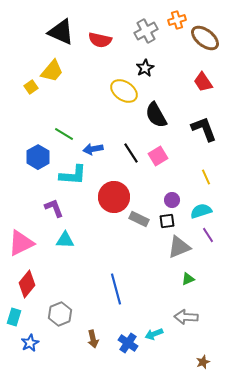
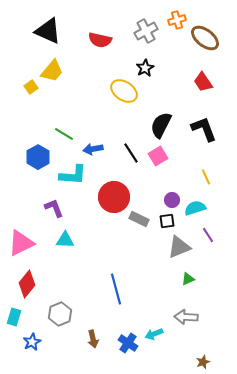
black triangle: moved 13 px left, 1 px up
black semicircle: moved 5 px right, 10 px down; rotated 56 degrees clockwise
cyan semicircle: moved 6 px left, 3 px up
blue star: moved 2 px right, 1 px up
